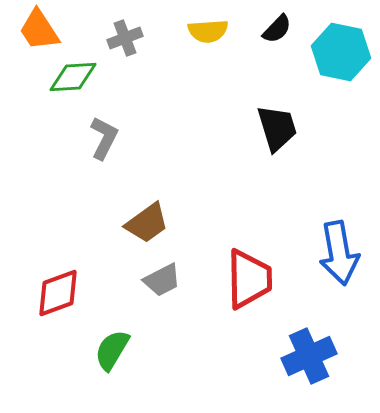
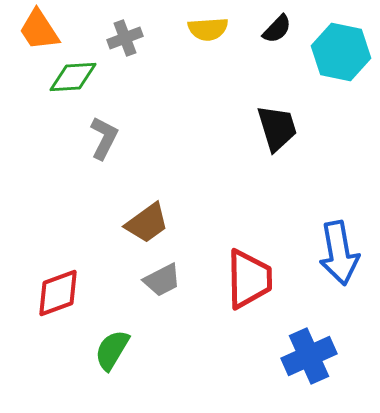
yellow semicircle: moved 2 px up
